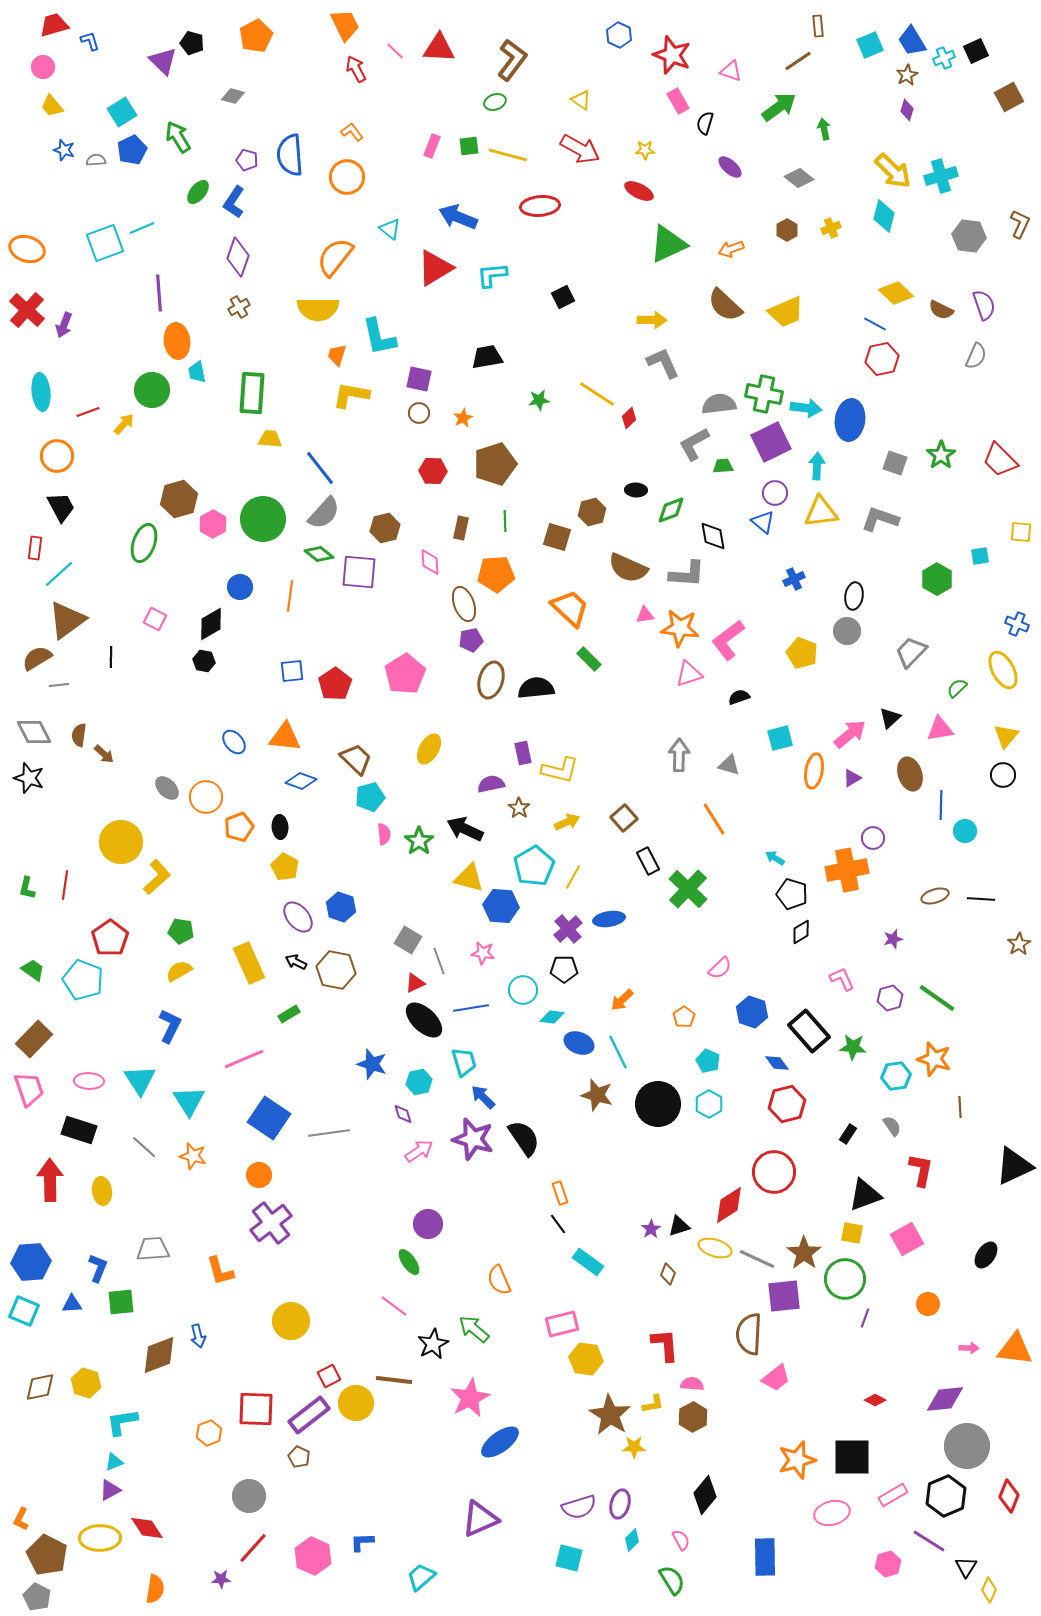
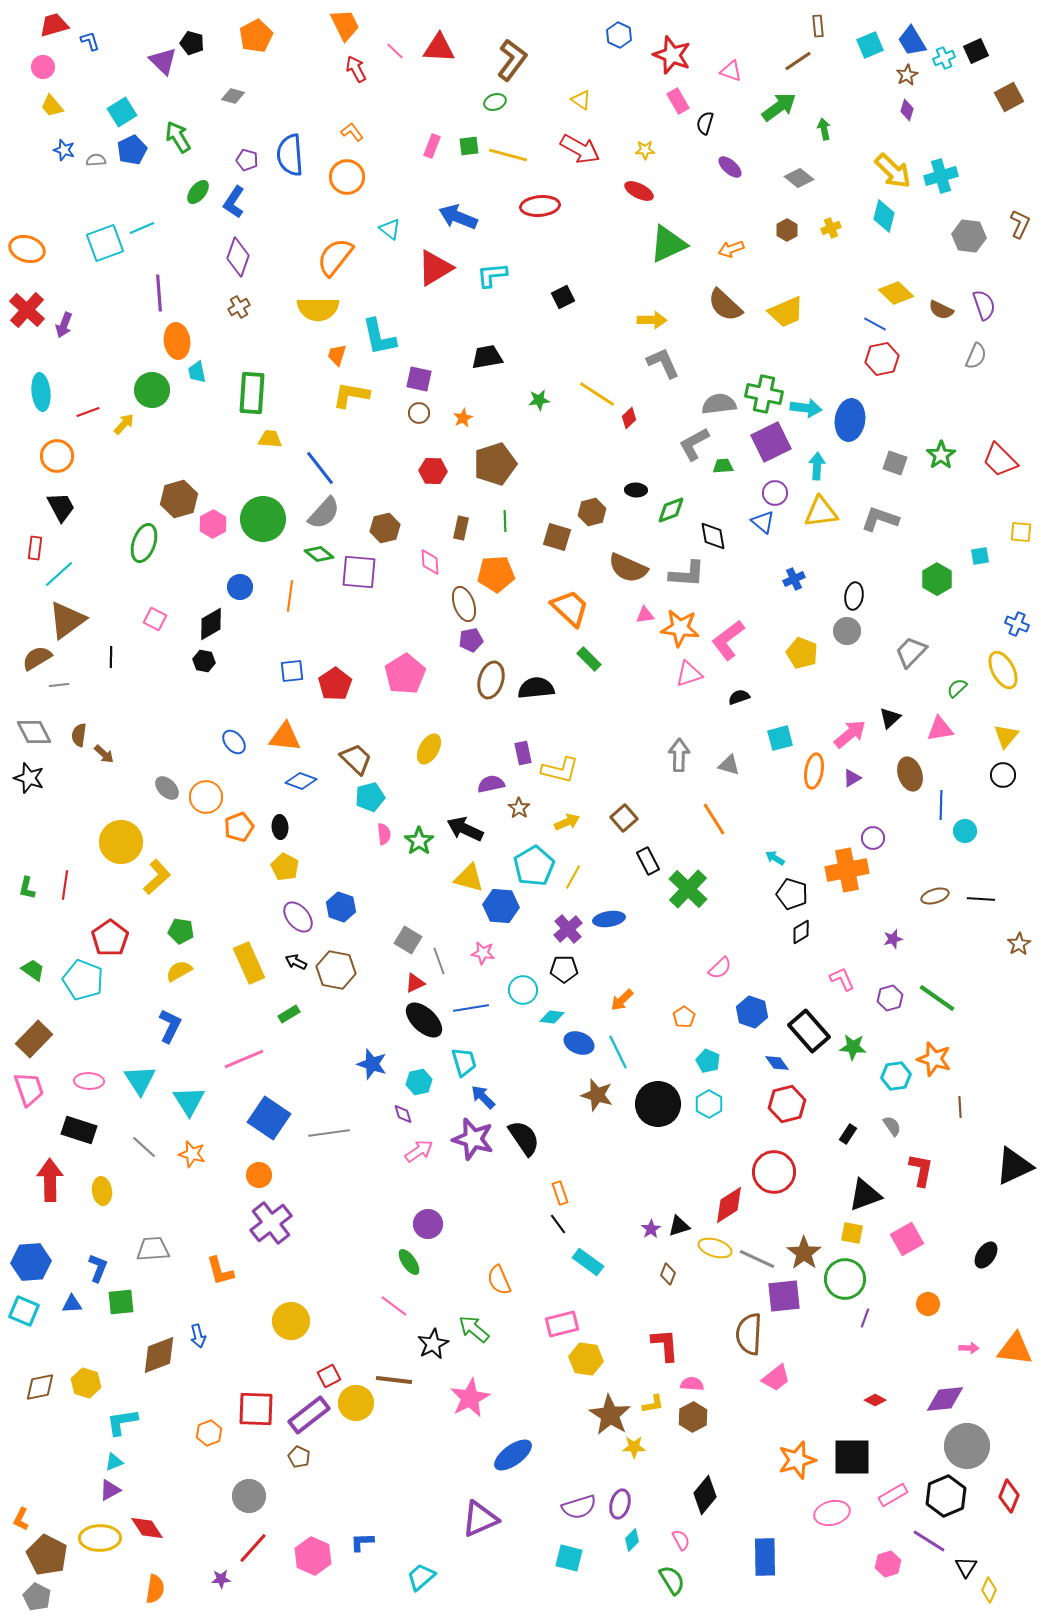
orange star at (193, 1156): moved 1 px left, 2 px up
blue ellipse at (500, 1442): moved 13 px right, 13 px down
